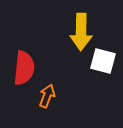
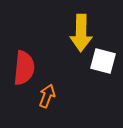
yellow arrow: moved 1 px down
